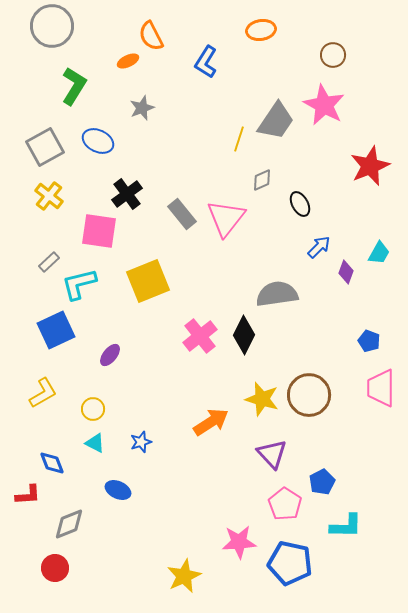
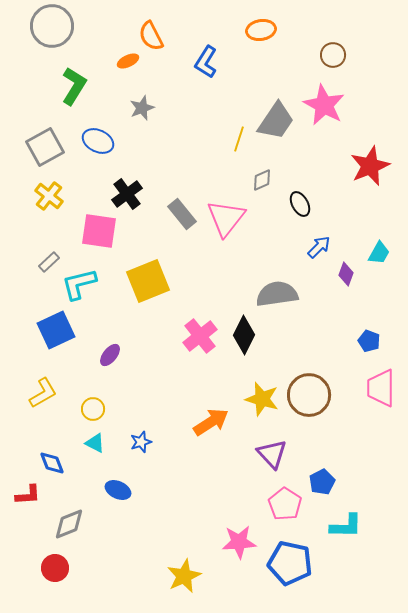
purple diamond at (346, 272): moved 2 px down
